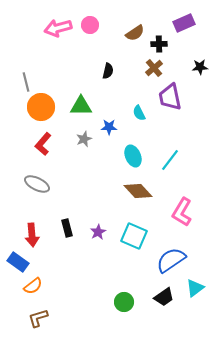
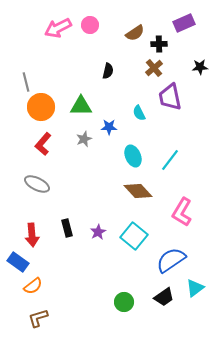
pink arrow: rotated 12 degrees counterclockwise
cyan square: rotated 16 degrees clockwise
